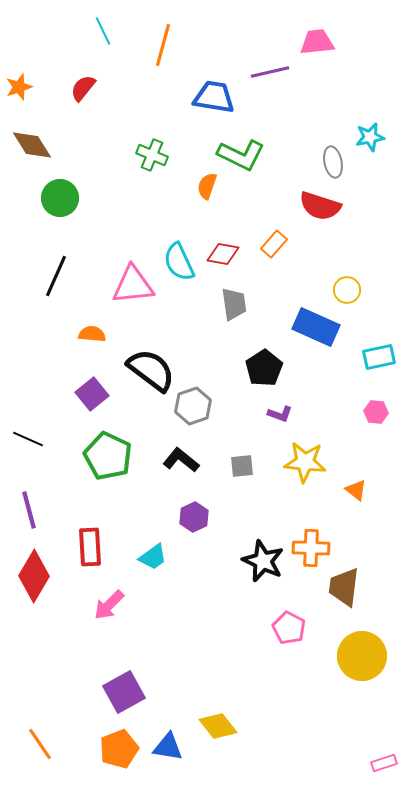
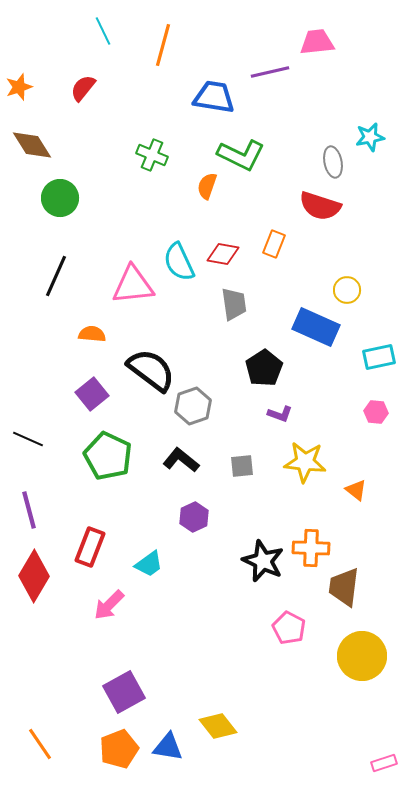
orange rectangle at (274, 244): rotated 20 degrees counterclockwise
red rectangle at (90, 547): rotated 24 degrees clockwise
cyan trapezoid at (153, 557): moved 4 px left, 7 px down
